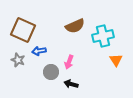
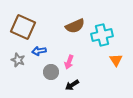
brown square: moved 3 px up
cyan cross: moved 1 px left, 1 px up
black arrow: moved 1 px right, 1 px down; rotated 48 degrees counterclockwise
